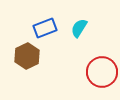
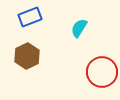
blue rectangle: moved 15 px left, 11 px up
